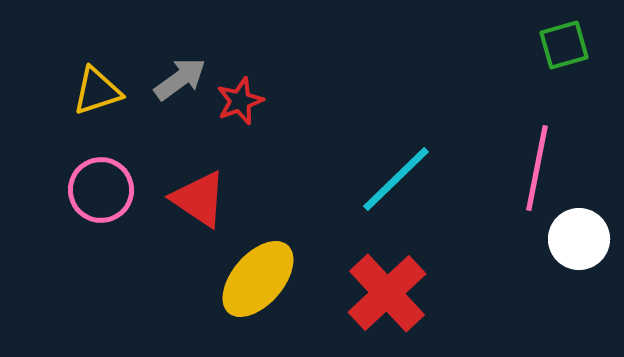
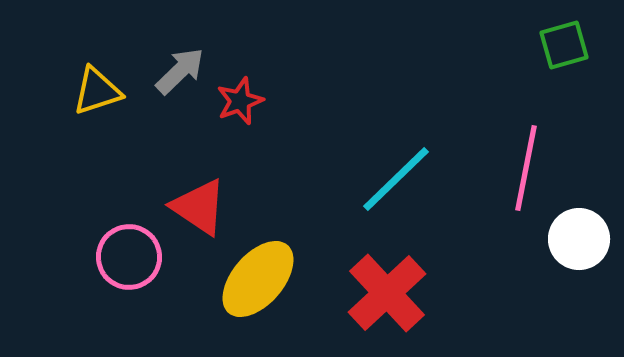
gray arrow: moved 8 px up; rotated 8 degrees counterclockwise
pink line: moved 11 px left
pink circle: moved 28 px right, 67 px down
red triangle: moved 8 px down
